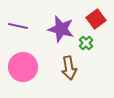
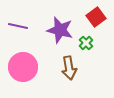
red square: moved 2 px up
purple star: moved 1 px left, 1 px down
